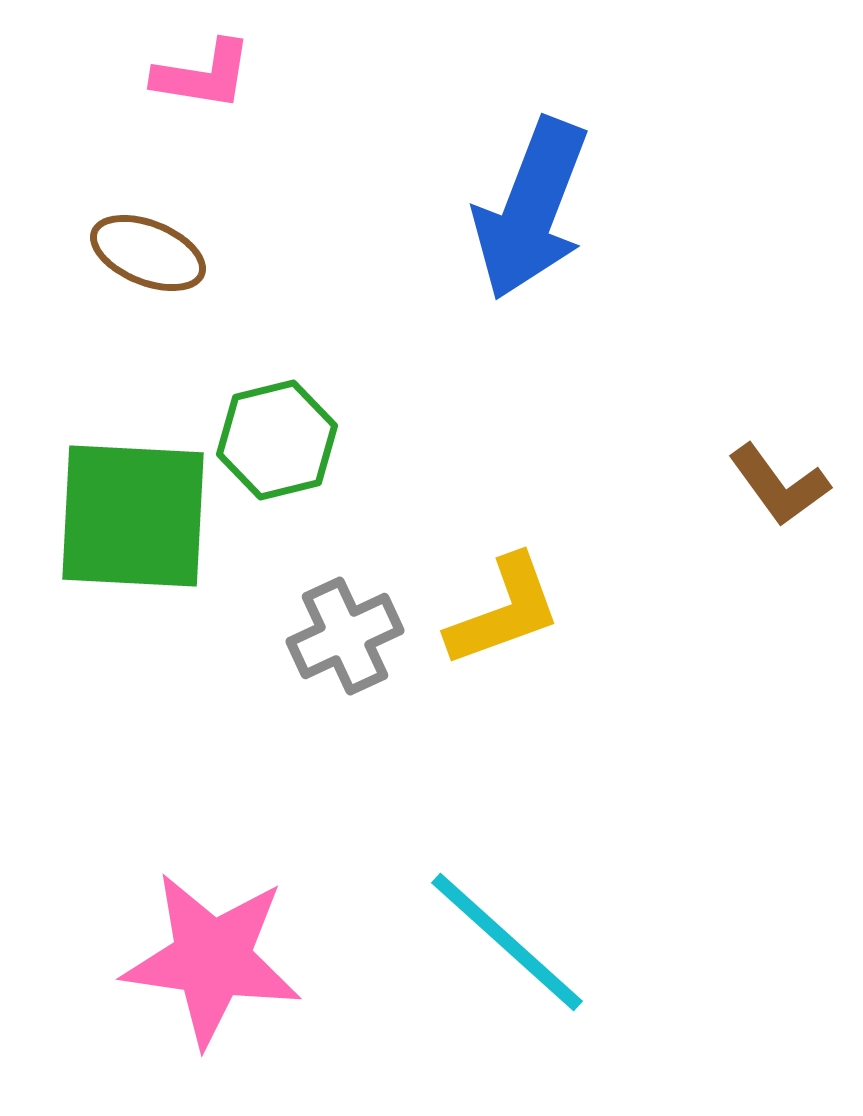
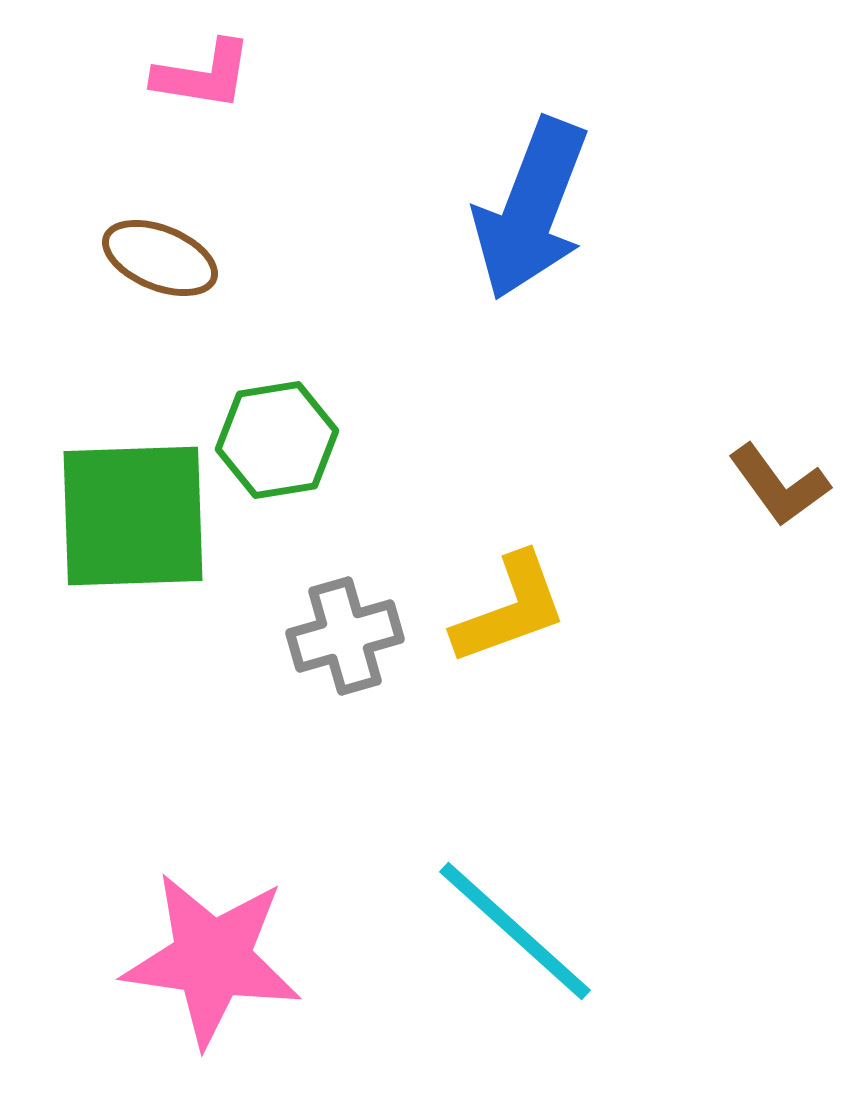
brown ellipse: moved 12 px right, 5 px down
green hexagon: rotated 5 degrees clockwise
green square: rotated 5 degrees counterclockwise
yellow L-shape: moved 6 px right, 2 px up
gray cross: rotated 9 degrees clockwise
cyan line: moved 8 px right, 11 px up
